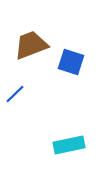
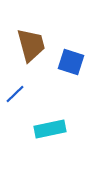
brown trapezoid: rotated 96 degrees clockwise
cyan rectangle: moved 19 px left, 16 px up
